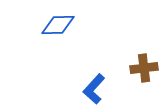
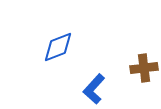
blue diamond: moved 22 px down; rotated 20 degrees counterclockwise
